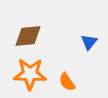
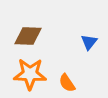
brown diamond: rotated 8 degrees clockwise
orange semicircle: moved 1 px down
